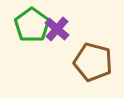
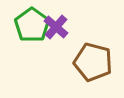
purple cross: moved 1 px left, 2 px up
